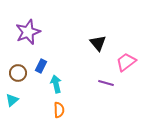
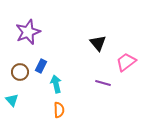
brown circle: moved 2 px right, 1 px up
purple line: moved 3 px left
cyan triangle: rotated 32 degrees counterclockwise
